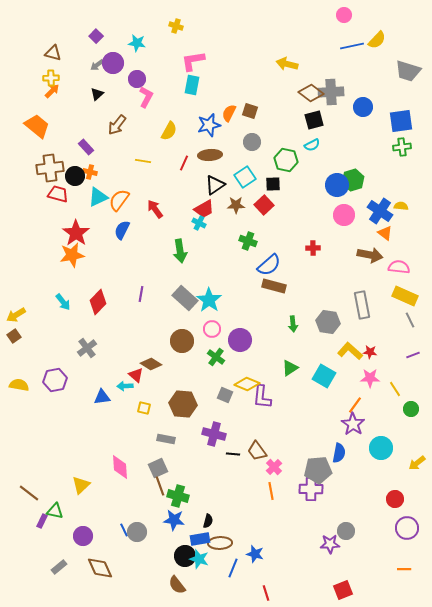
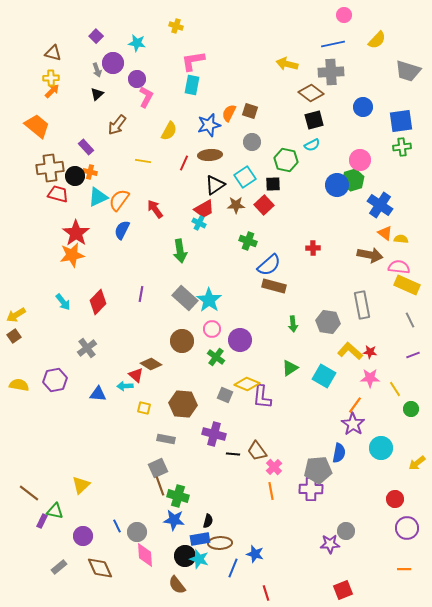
blue line at (352, 46): moved 19 px left, 2 px up
gray arrow at (97, 65): moved 5 px down; rotated 72 degrees counterclockwise
gray cross at (331, 92): moved 20 px up
yellow semicircle at (401, 206): moved 33 px down
blue cross at (380, 211): moved 6 px up
pink circle at (344, 215): moved 16 px right, 55 px up
yellow rectangle at (405, 296): moved 2 px right, 11 px up
blue triangle at (102, 397): moved 4 px left, 3 px up; rotated 12 degrees clockwise
pink diamond at (120, 467): moved 25 px right, 88 px down
blue line at (124, 530): moved 7 px left, 4 px up
